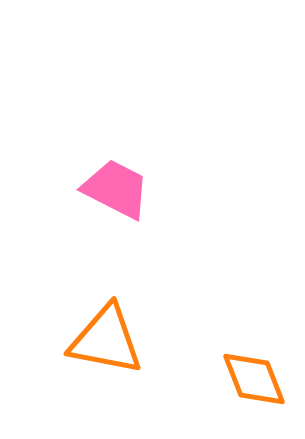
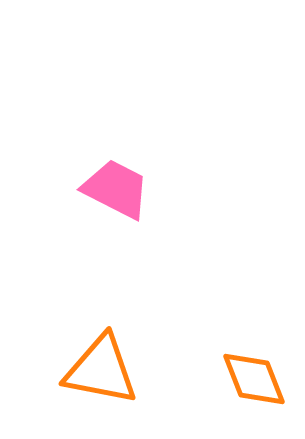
orange triangle: moved 5 px left, 30 px down
